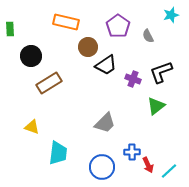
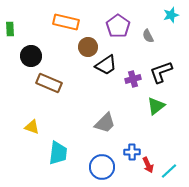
purple cross: rotated 35 degrees counterclockwise
brown rectangle: rotated 55 degrees clockwise
